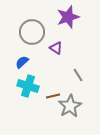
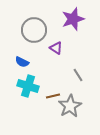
purple star: moved 5 px right, 2 px down
gray circle: moved 2 px right, 2 px up
blue semicircle: rotated 112 degrees counterclockwise
